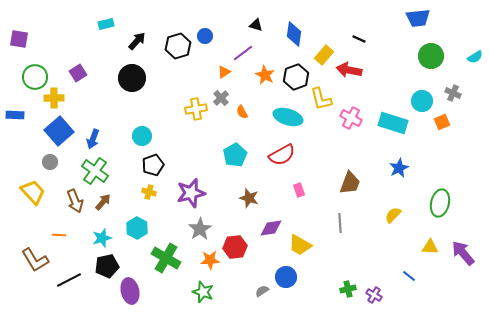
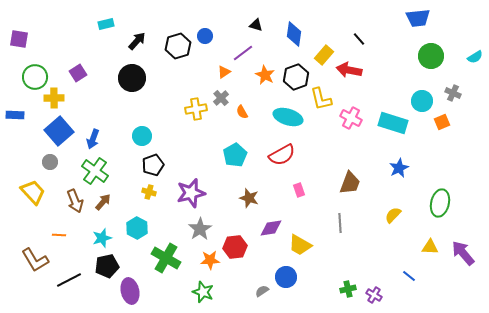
black line at (359, 39): rotated 24 degrees clockwise
